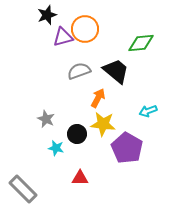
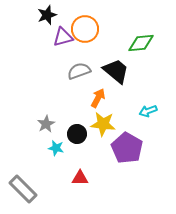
gray star: moved 5 px down; rotated 18 degrees clockwise
